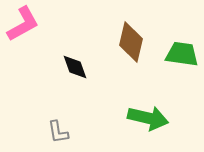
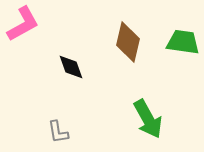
brown diamond: moved 3 px left
green trapezoid: moved 1 px right, 12 px up
black diamond: moved 4 px left
green arrow: moved 1 px down; rotated 48 degrees clockwise
